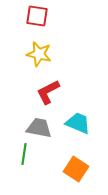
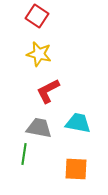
red square: rotated 25 degrees clockwise
red L-shape: moved 1 px up
cyan trapezoid: rotated 12 degrees counterclockwise
orange square: rotated 30 degrees counterclockwise
